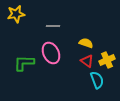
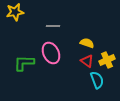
yellow star: moved 1 px left, 2 px up
yellow semicircle: moved 1 px right
